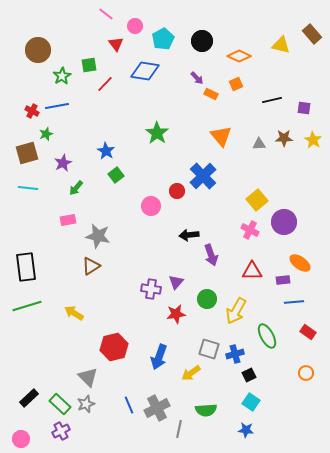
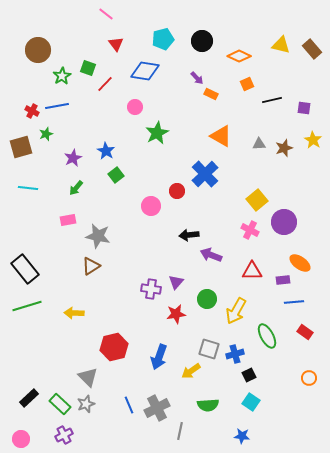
pink circle at (135, 26): moved 81 px down
brown rectangle at (312, 34): moved 15 px down
cyan pentagon at (163, 39): rotated 15 degrees clockwise
green square at (89, 65): moved 1 px left, 3 px down; rotated 28 degrees clockwise
orange square at (236, 84): moved 11 px right
green star at (157, 133): rotated 10 degrees clockwise
orange triangle at (221, 136): rotated 20 degrees counterclockwise
brown star at (284, 138): moved 10 px down; rotated 18 degrees counterclockwise
brown square at (27, 153): moved 6 px left, 6 px up
purple star at (63, 163): moved 10 px right, 5 px up
blue cross at (203, 176): moved 2 px right, 2 px up
purple arrow at (211, 255): rotated 130 degrees clockwise
black rectangle at (26, 267): moved 1 px left, 2 px down; rotated 32 degrees counterclockwise
yellow arrow at (74, 313): rotated 30 degrees counterclockwise
red rectangle at (308, 332): moved 3 px left
yellow arrow at (191, 373): moved 2 px up
orange circle at (306, 373): moved 3 px right, 5 px down
green semicircle at (206, 410): moved 2 px right, 5 px up
gray line at (179, 429): moved 1 px right, 2 px down
blue star at (246, 430): moved 4 px left, 6 px down
purple cross at (61, 431): moved 3 px right, 4 px down
